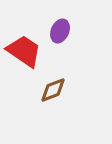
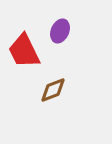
red trapezoid: rotated 150 degrees counterclockwise
